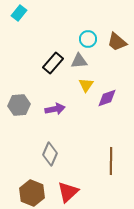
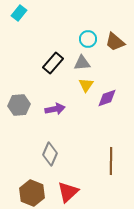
brown trapezoid: moved 2 px left
gray triangle: moved 3 px right, 2 px down
